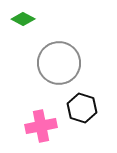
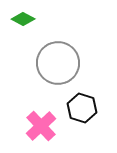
gray circle: moved 1 px left
pink cross: rotated 32 degrees counterclockwise
